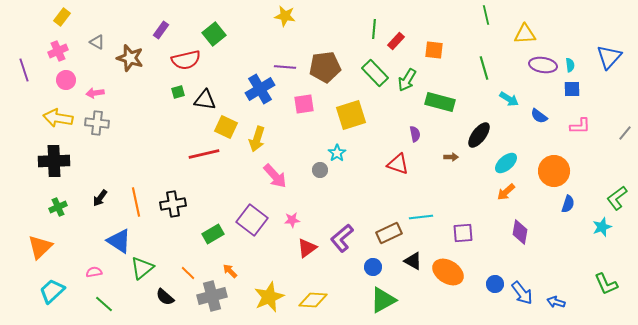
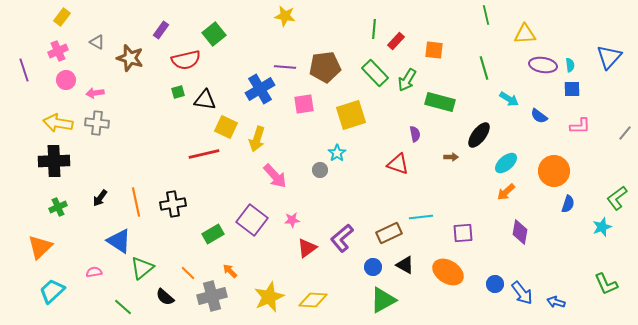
yellow arrow at (58, 118): moved 5 px down
black triangle at (413, 261): moved 8 px left, 4 px down
green line at (104, 304): moved 19 px right, 3 px down
